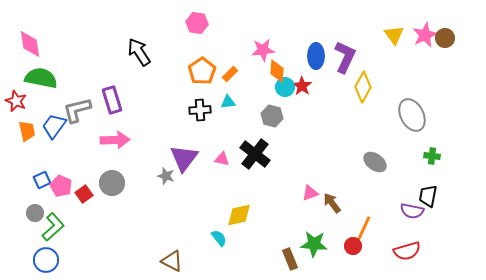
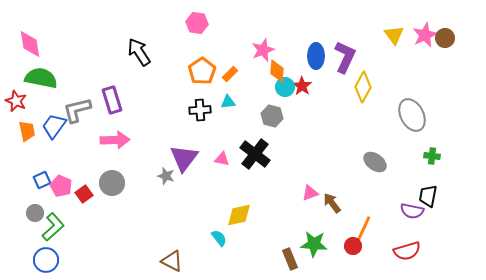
pink star at (263, 50): rotated 15 degrees counterclockwise
